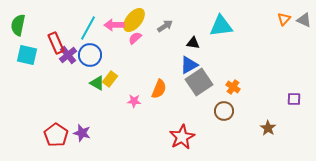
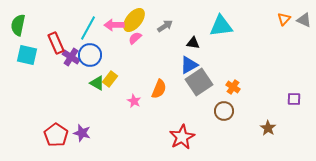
purple cross: moved 3 px right, 2 px down; rotated 18 degrees counterclockwise
pink star: rotated 24 degrees clockwise
